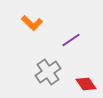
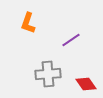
orange L-shape: moved 4 px left; rotated 65 degrees clockwise
gray cross: moved 2 px down; rotated 30 degrees clockwise
